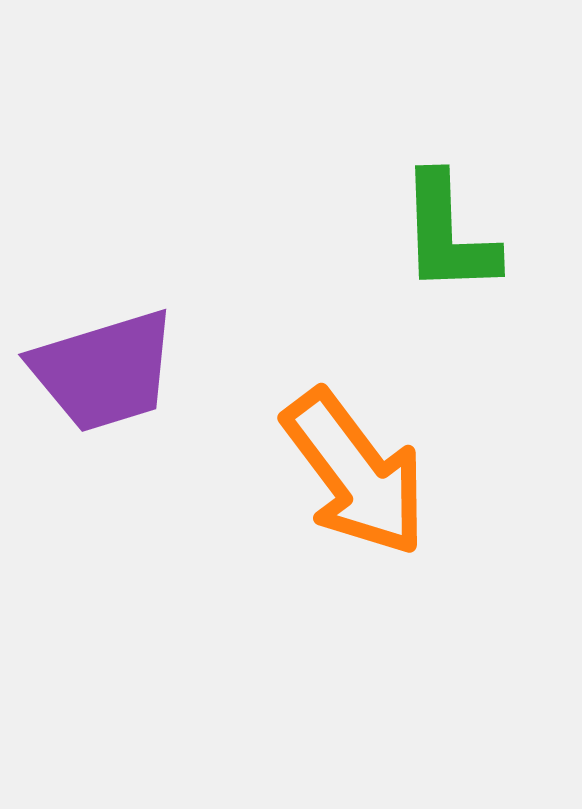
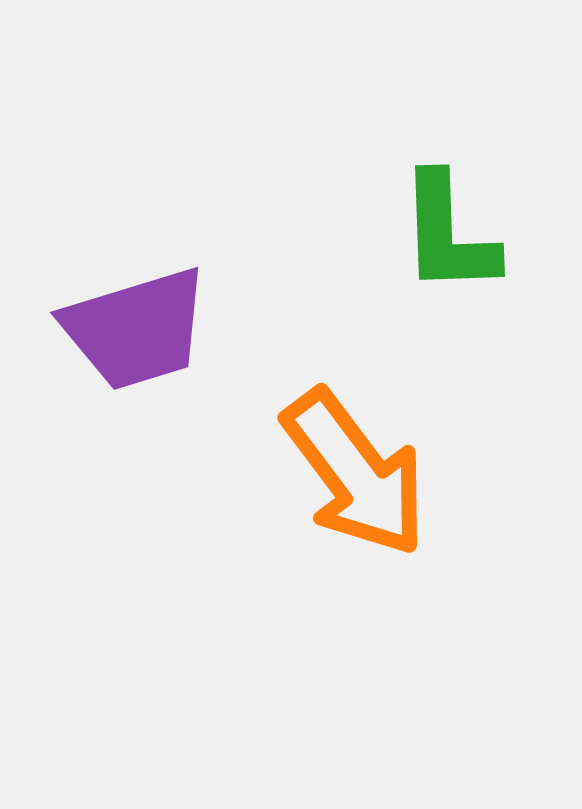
purple trapezoid: moved 32 px right, 42 px up
